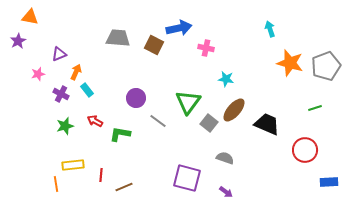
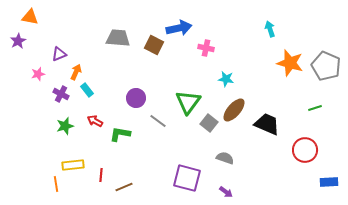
gray pentagon: rotated 28 degrees counterclockwise
